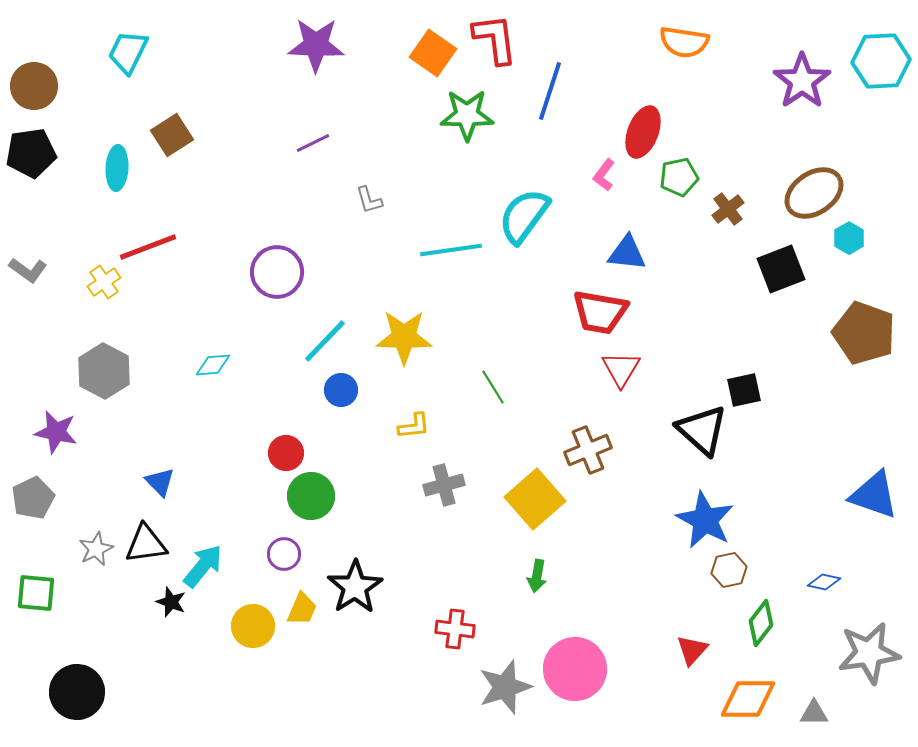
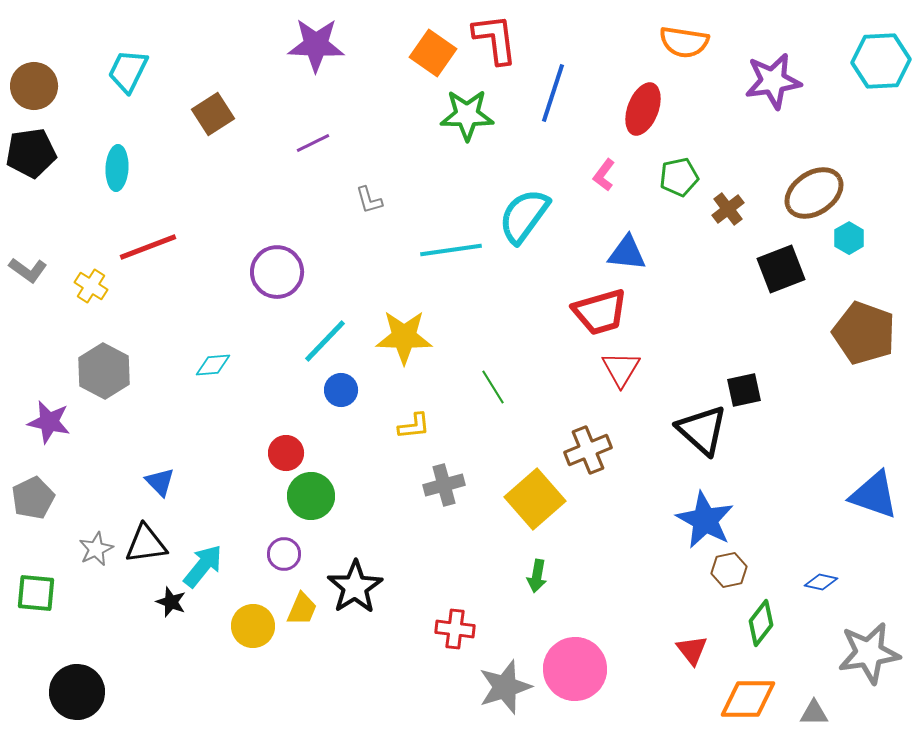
cyan trapezoid at (128, 52): moved 19 px down
purple star at (802, 81): moved 29 px left; rotated 26 degrees clockwise
blue line at (550, 91): moved 3 px right, 2 px down
red ellipse at (643, 132): moved 23 px up
brown square at (172, 135): moved 41 px right, 21 px up
yellow cross at (104, 282): moved 13 px left, 4 px down; rotated 24 degrees counterclockwise
red trapezoid at (600, 312): rotated 26 degrees counterclockwise
purple star at (56, 432): moved 7 px left, 10 px up
blue diamond at (824, 582): moved 3 px left
red triangle at (692, 650): rotated 20 degrees counterclockwise
